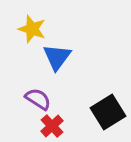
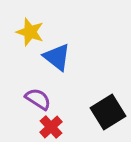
yellow star: moved 2 px left, 3 px down
blue triangle: rotated 28 degrees counterclockwise
red cross: moved 1 px left, 1 px down
